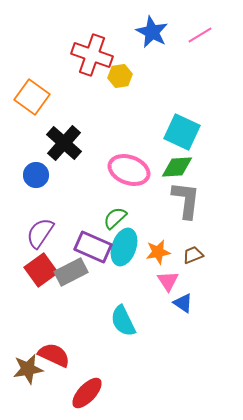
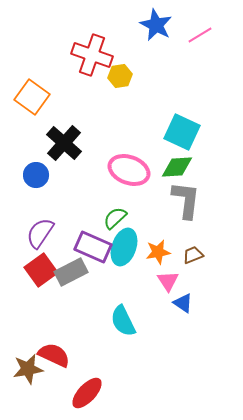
blue star: moved 4 px right, 7 px up
